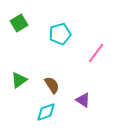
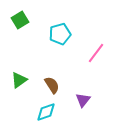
green square: moved 1 px right, 3 px up
purple triangle: rotated 35 degrees clockwise
